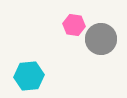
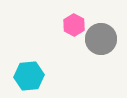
pink hexagon: rotated 20 degrees clockwise
